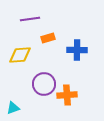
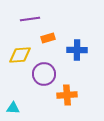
purple circle: moved 10 px up
cyan triangle: rotated 24 degrees clockwise
